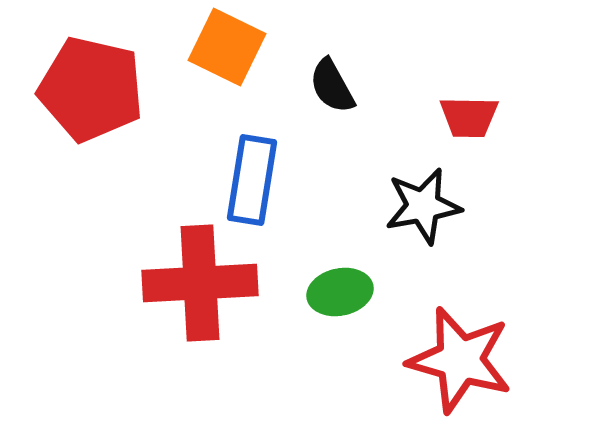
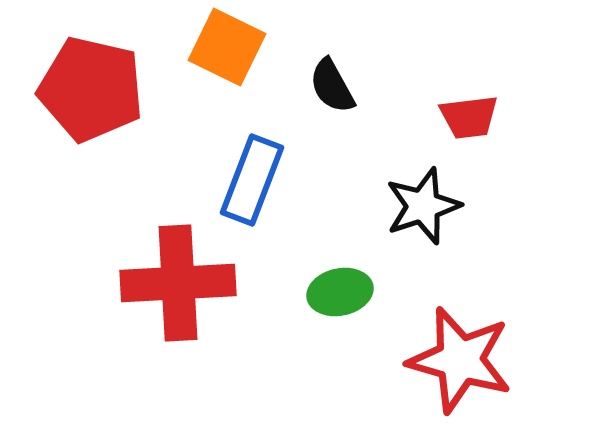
red trapezoid: rotated 8 degrees counterclockwise
blue rectangle: rotated 12 degrees clockwise
black star: rotated 8 degrees counterclockwise
red cross: moved 22 px left
